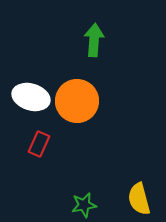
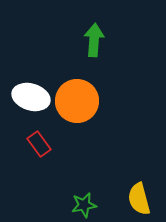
red rectangle: rotated 60 degrees counterclockwise
